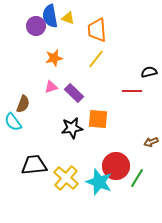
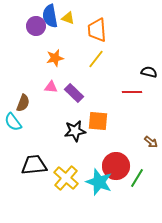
orange star: moved 1 px right
black semicircle: rotated 28 degrees clockwise
pink triangle: rotated 24 degrees clockwise
red line: moved 1 px down
brown semicircle: moved 1 px up
orange square: moved 2 px down
black star: moved 3 px right, 3 px down
brown arrow: rotated 120 degrees counterclockwise
